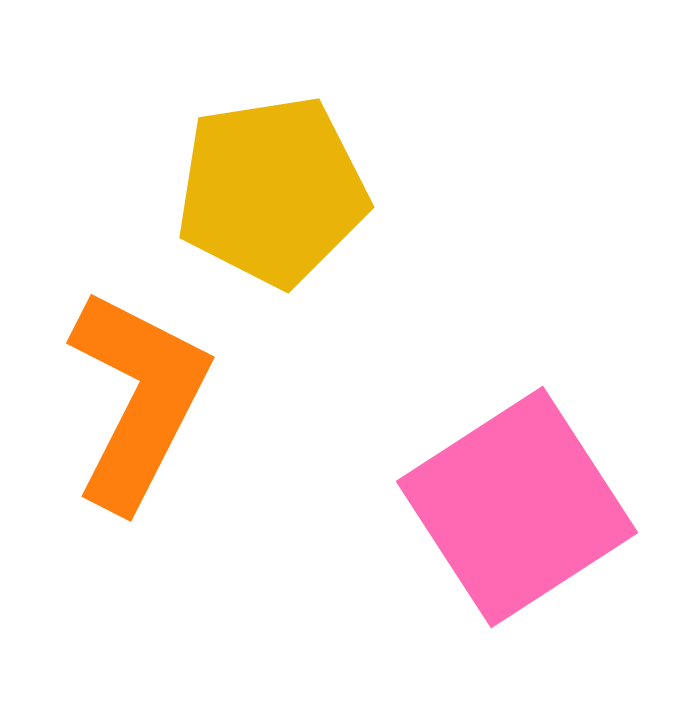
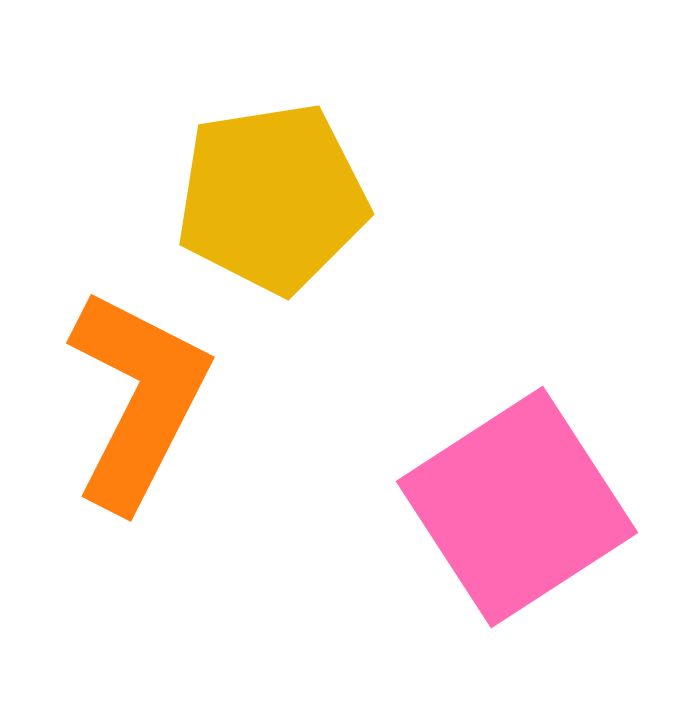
yellow pentagon: moved 7 px down
